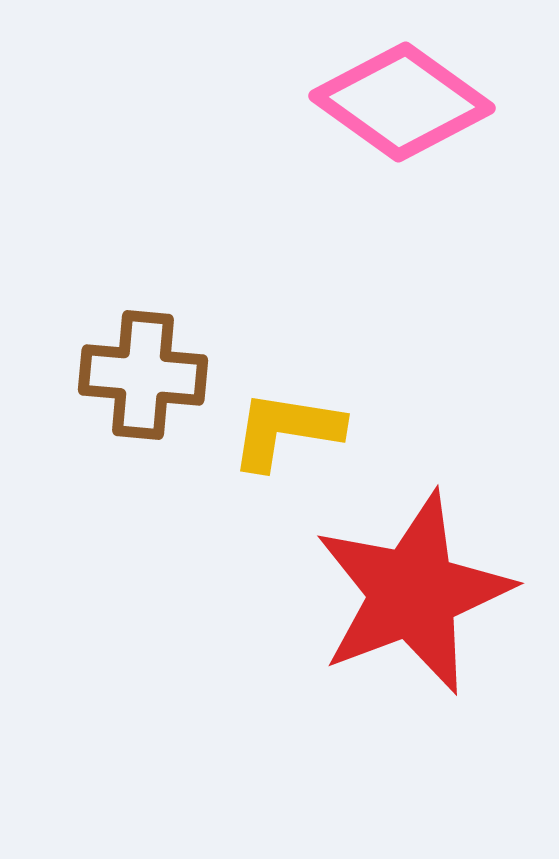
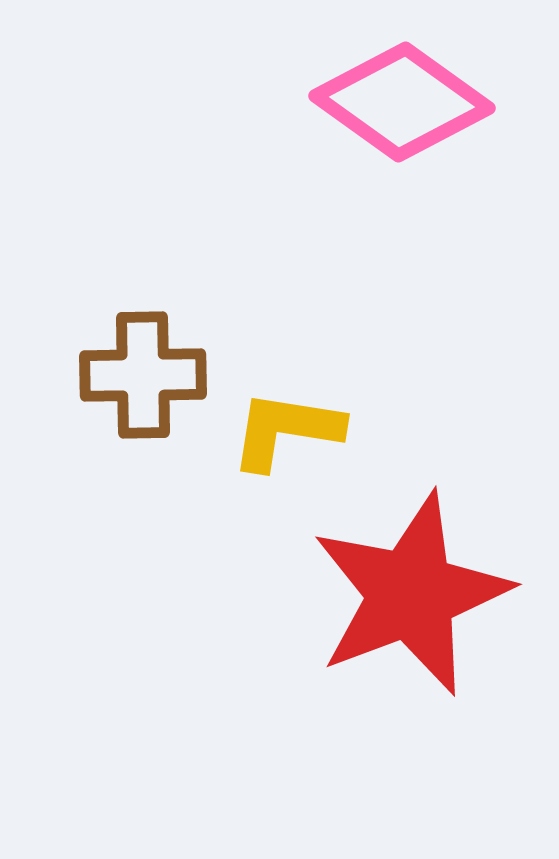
brown cross: rotated 6 degrees counterclockwise
red star: moved 2 px left, 1 px down
